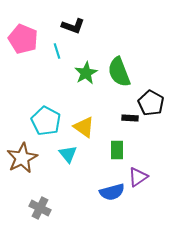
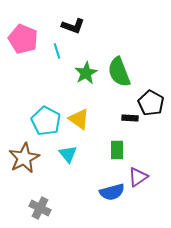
yellow triangle: moved 5 px left, 8 px up
brown star: moved 2 px right
